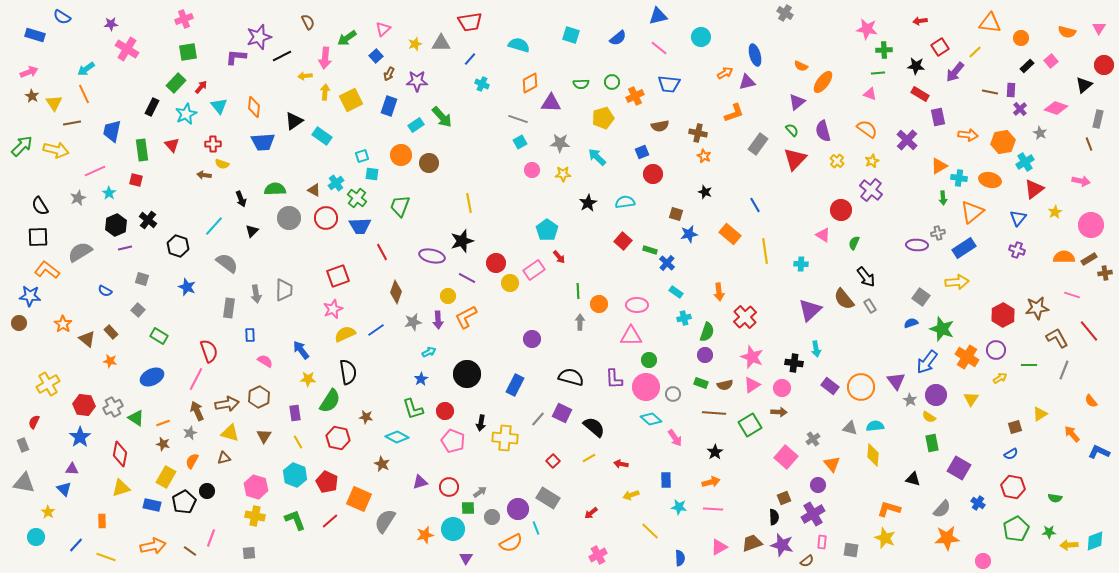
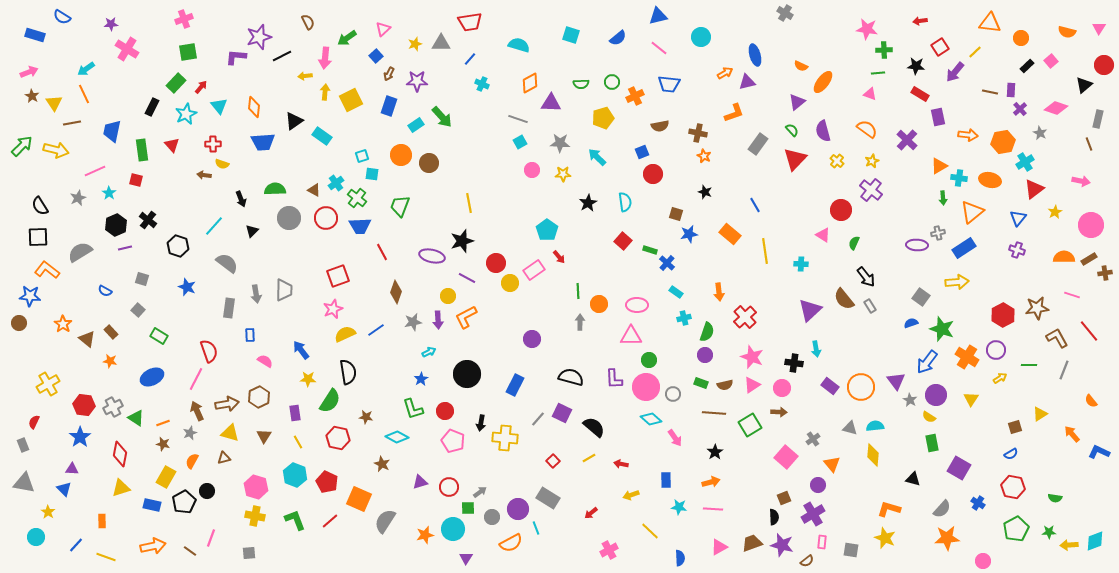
cyan semicircle at (625, 202): rotated 90 degrees clockwise
pink cross at (598, 555): moved 11 px right, 5 px up
